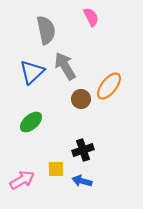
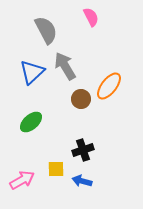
gray semicircle: rotated 16 degrees counterclockwise
